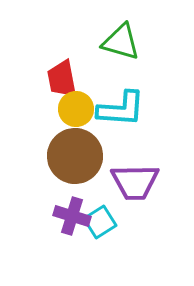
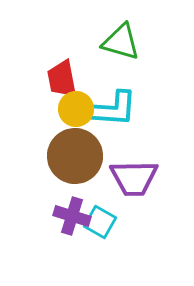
cyan L-shape: moved 8 px left
purple trapezoid: moved 1 px left, 4 px up
cyan square: rotated 28 degrees counterclockwise
